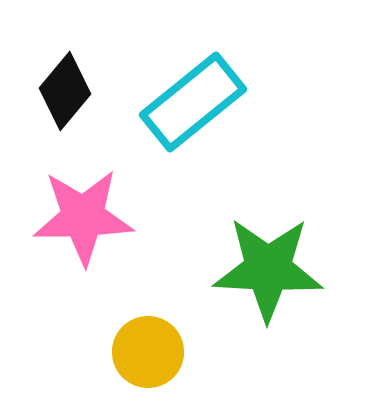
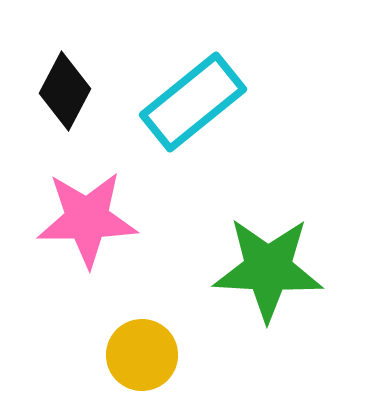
black diamond: rotated 12 degrees counterclockwise
pink star: moved 4 px right, 2 px down
yellow circle: moved 6 px left, 3 px down
